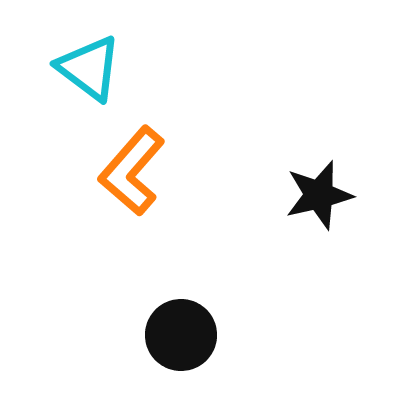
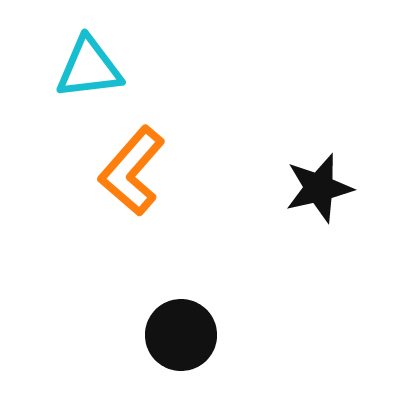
cyan triangle: rotated 44 degrees counterclockwise
black star: moved 7 px up
